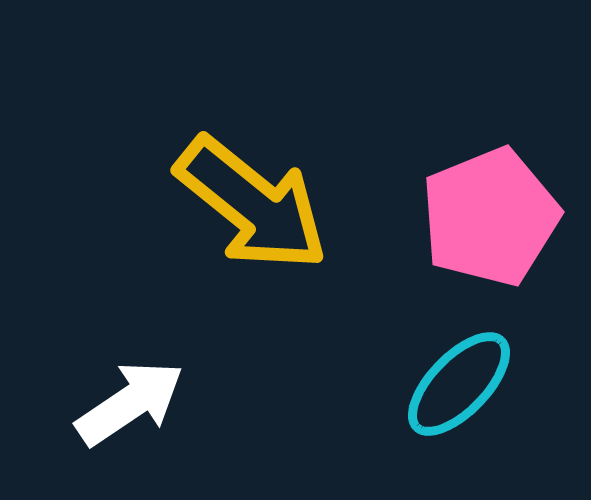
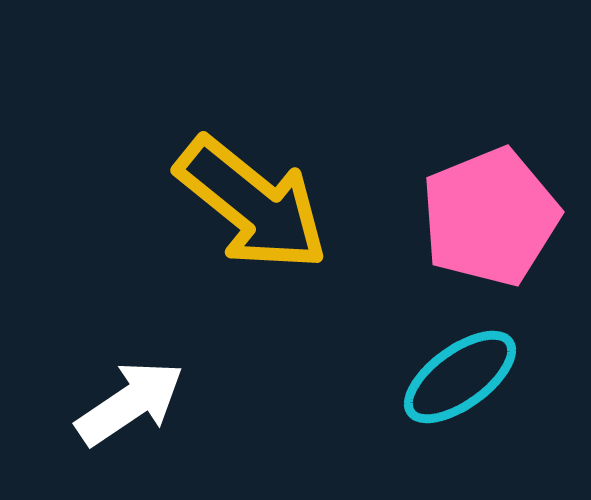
cyan ellipse: moved 1 px right, 7 px up; rotated 10 degrees clockwise
